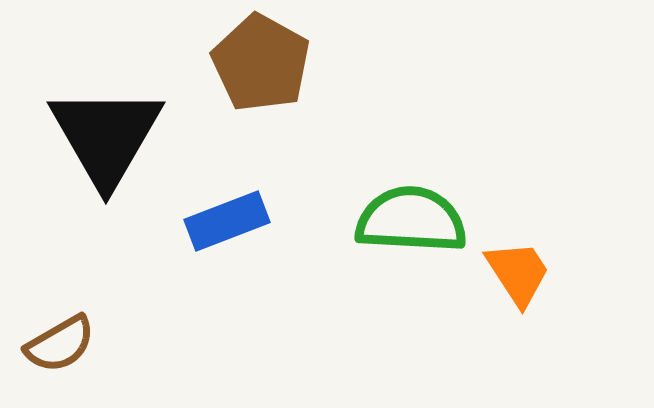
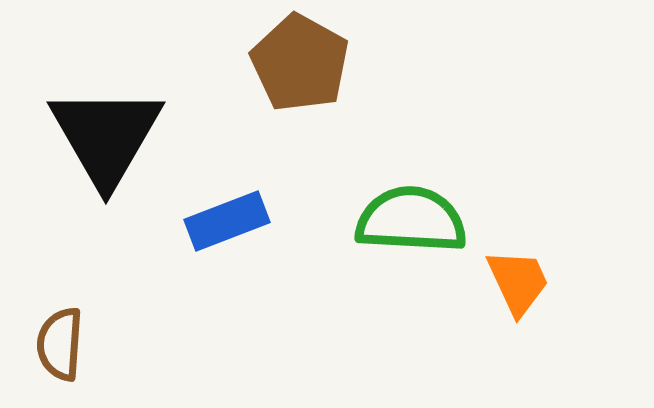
brown pentagon: moved 39 px right
orange trapezoid: moved 9 px down; rotated 8 degrees clockwise
brown semicircle: rotated 124 degrees clockwise
